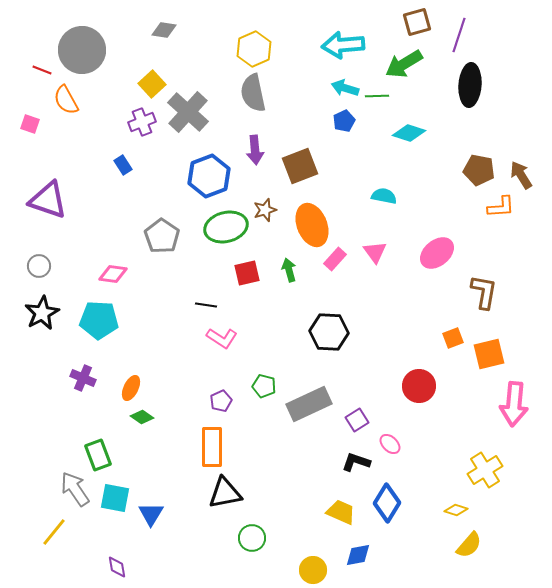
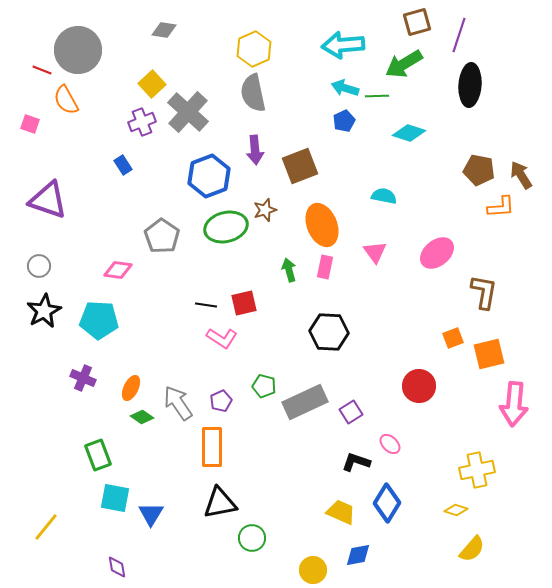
gray circle at (82, 50): moved 4 px left
orange ellipse at (312, 225): moved 10 px right
pink rectangle at (335, 259): moved 10 px left, 8 px down; rotated 30 degrees counterclockwise
red square at (247, 273): moved 3 px left, 30 px down
pink diamond at (113, 274): moved 5 px right, 4 px up
black star at (42, 313): moved 2 px right, 2 px up
gray rectangle at (309, 404): moved 4 px left, 2 px up
purple square at (357, 420): moved 6 px left, 8 px up
yellow cross at (485, 470): moved 8 px left; rotated 20 degrees clockwise
gray arrow at (75, 489): moved 103 px right, 86 px up
black triangle at (225, 493): moved 5 px left, 10 px down
yellow line at (54, 532): moved 8 px left, 5 px up
yellow semicircle at (469, 545): moved 3 px right, 4 px down
